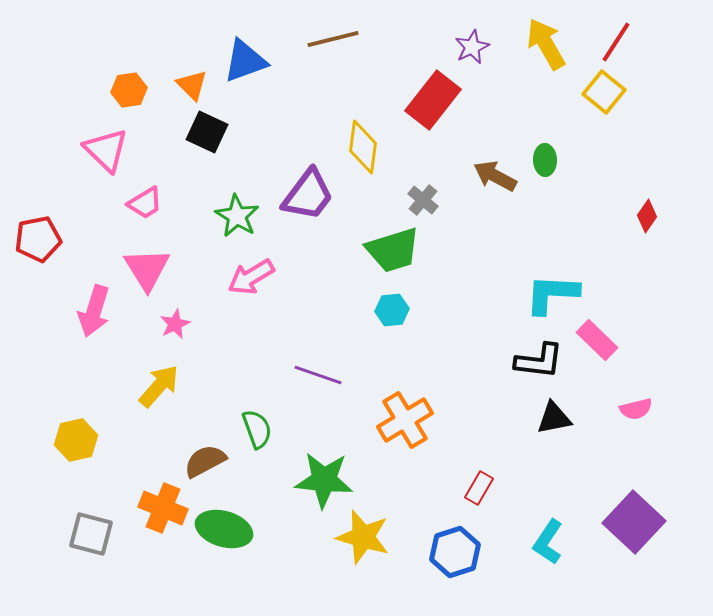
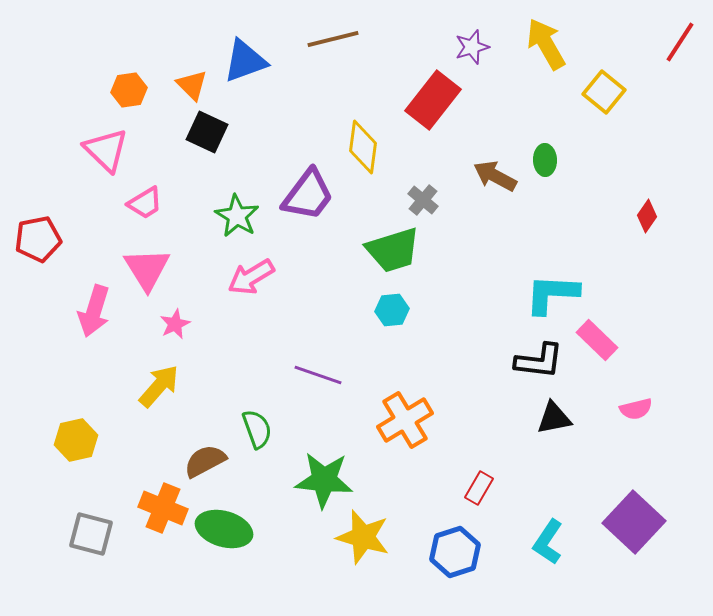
red line at (616, 42): moved 64 px right
purple star at (472, 47): rotated 8 degrees clockwise
